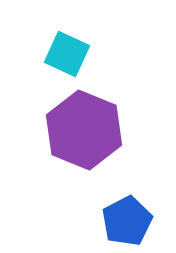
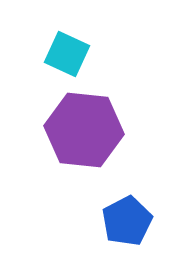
purple hexagon: rotated 16 degrees counterclockwise
